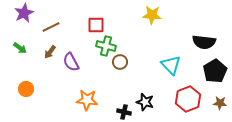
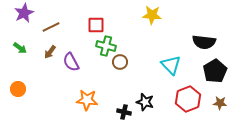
orange circle: moved 8 px left
